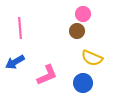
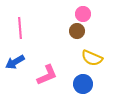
blue circle: moved 1 px down
